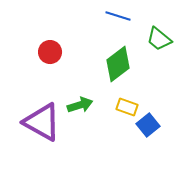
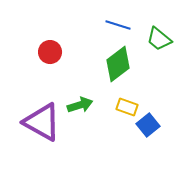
blue line: moved 9 px down
